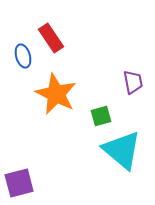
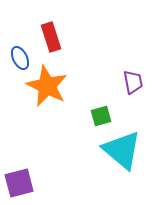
red rectangle: moved 1 px up; rotated 16 degrees clockwise
blue ellipse: moved 3 px left, 2 px down; rotated 10 degrees counterclockwise
orange star: moved 9 px left, 8 px up
